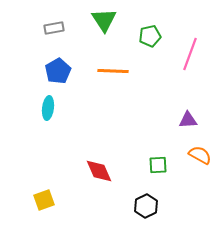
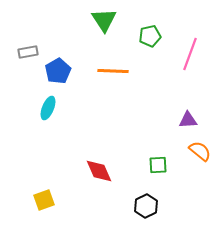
gray rectangle: moved 26 px left, 24 px down
cyan ellipse: rotated 15 degrees clockwise
orange semicircle: moved 4 px up; rotated 10 degrees clockwise
